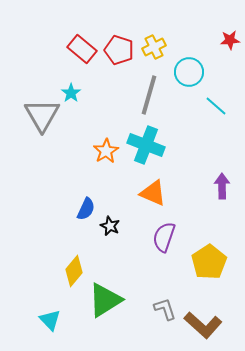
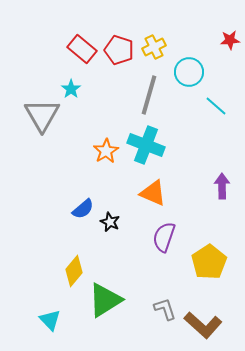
cyan star: moved 4 px up
blue semicircle: moved 3 px left; rotated 25 degrees clockwise
black star: moved 4 px up
